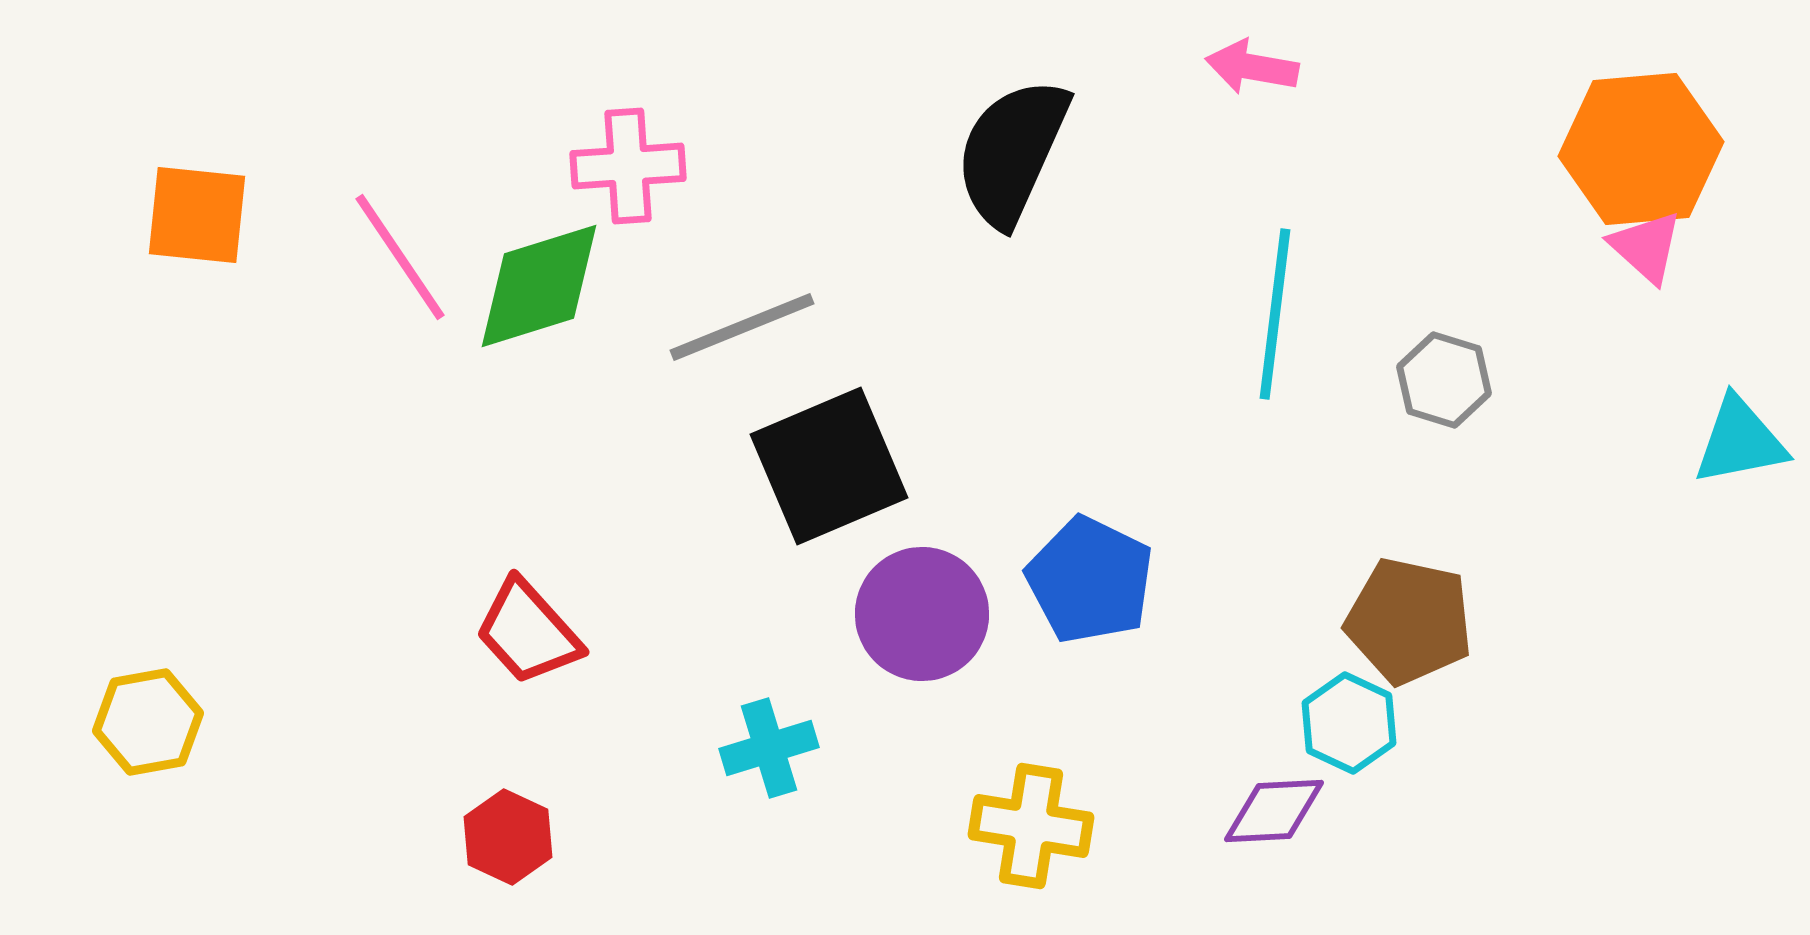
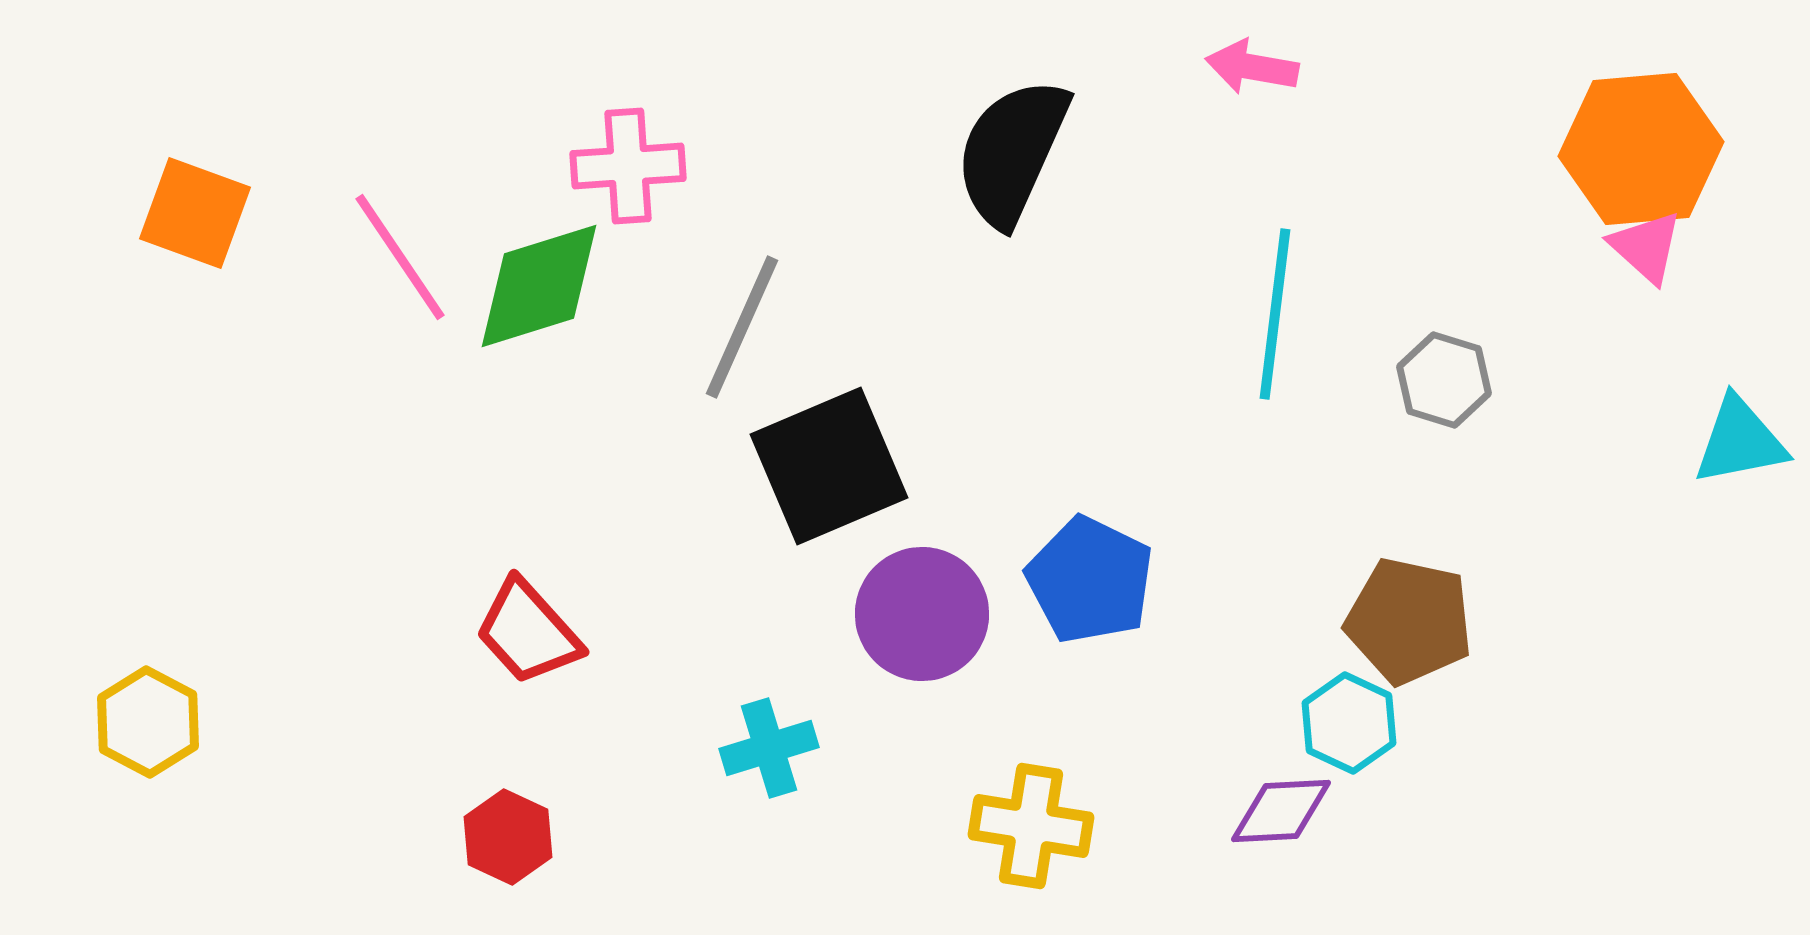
orange square: moved 2 px left, 2 px up; rotated 14 degrees clockwise
gray line: rotated 44 degrees counterclockwise
yellow hexagon: rotated 22 degrees counterclockwise
purple diamond: moved 7 px right
